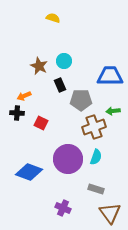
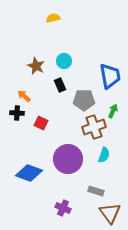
yellow semicircle: rotated 32 degrees counterclockwise
brown star: moved 3 px left
blue trapezoid: rotated 80 degrees clockwise
orange arrow: rotated 64 degrees clockwise
gray pentagon: moved 3 px right
green arrow: rotated 120 degrees clockwise
cyan semicircle: moved 8 px right, 2 px up
blue diamond: moved 1 px down
gray rectangle: moved 2 px down
